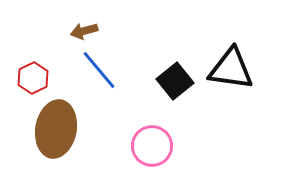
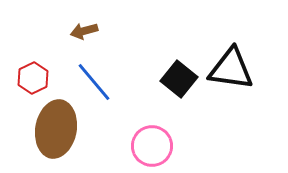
blue line: moved 5 px left, 12 px down
black square: moved 4 px right, 2 px up; rotated 12 degrees counterclockwise
